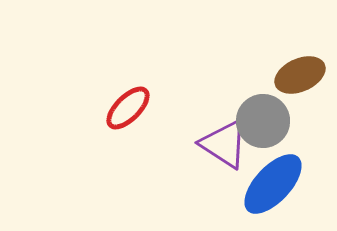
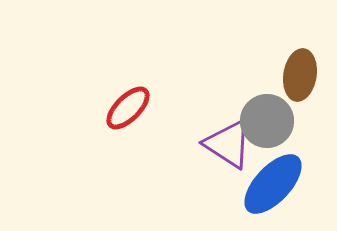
brown ellipse: rotated 57 degrees counterclockwise
gray circle: moved 4 px right
purple triangle: moved 4 px right
